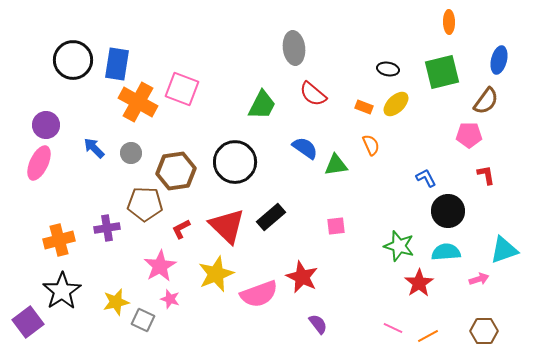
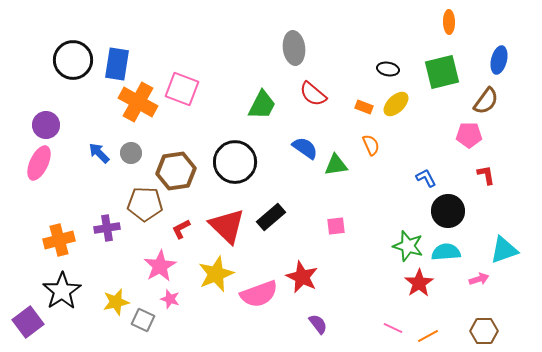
blue arrow at (94, 148): moved 5 px right, 5 px down
green star at (399, 246): moved 9 px right
